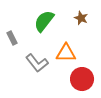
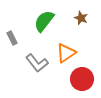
orange triangle: rotated 35 degrees counterclockwise
